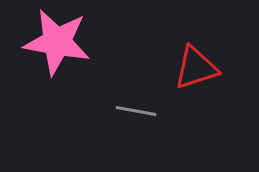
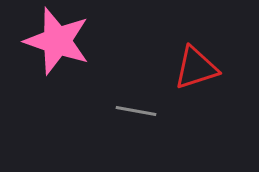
pink star: moved 1 px up; rotated 8 degrees clockwise
